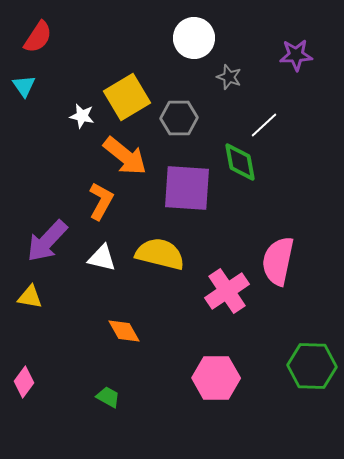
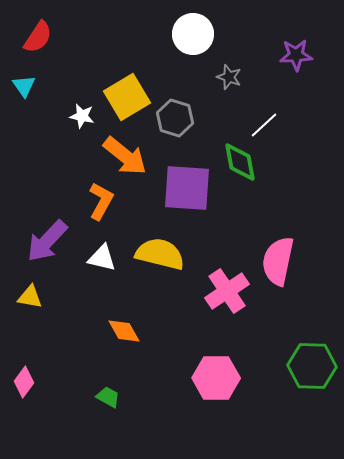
white circle: moved 1 px left, 4 px up
gray hexagon: moved 4 px left; rotated 18 degrees clockwise
